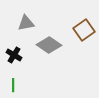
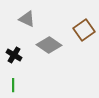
gray triangle: moved 1 px right, 4 px up; rotated 36 degrees clockwise
